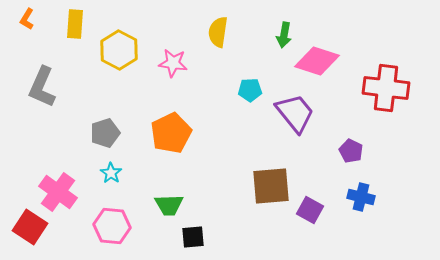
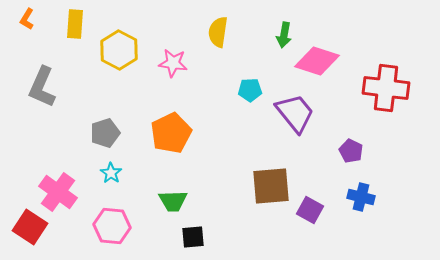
green trapezoid: moved 4 px right, 4 px up
